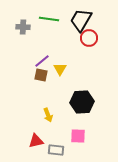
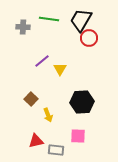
brown square: moved 10 px left, 24 px down; rotated 32 degrees clockwise
